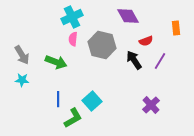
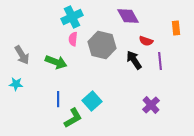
red semicircle: rotated 40 degrees clockwise
purple line: rotated 36 degrees counterclockwise
cyan star: moved 6 px left, 4 px down
